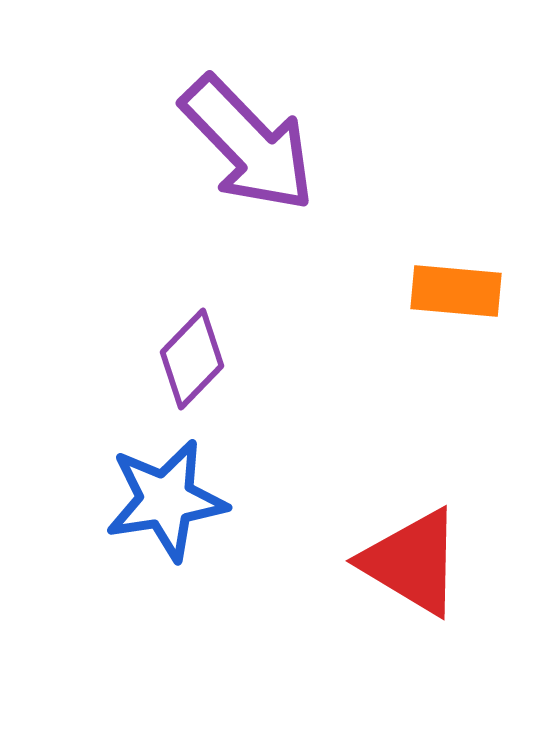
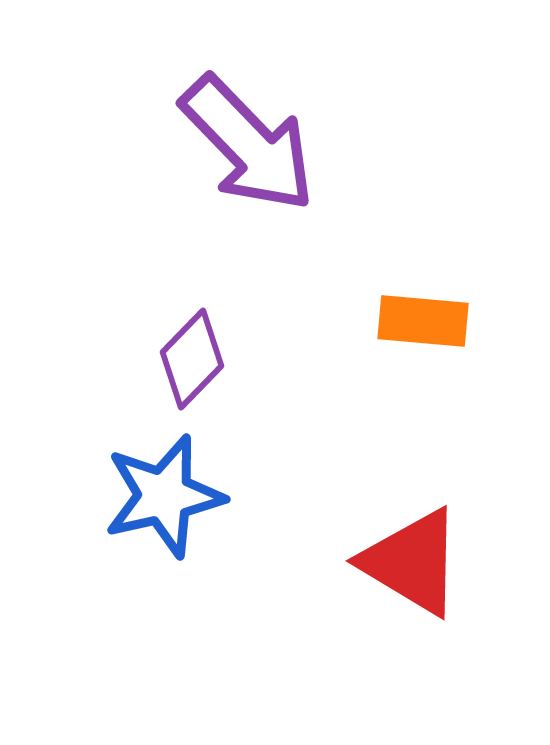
orange rectangle: moved 33 px left, 30 px down
blue star: moved 2 px left, 4 px up; rotated 4 degrees counterclockwise
